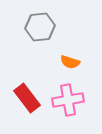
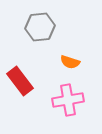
red rectangle: moved 7 px left, 17 px up
